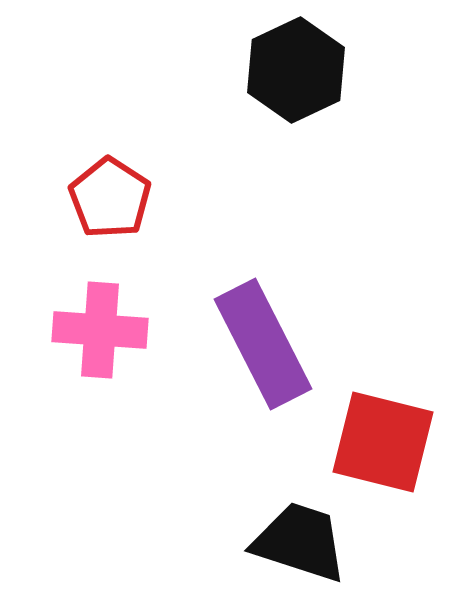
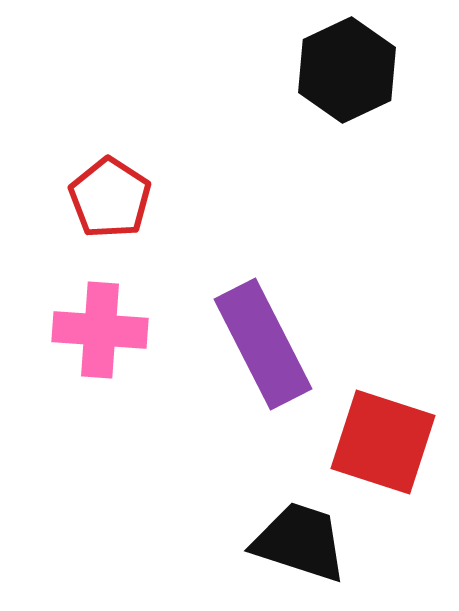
black hexagon: moved 51 px right
red square: rotated 4 degrees clockwise
